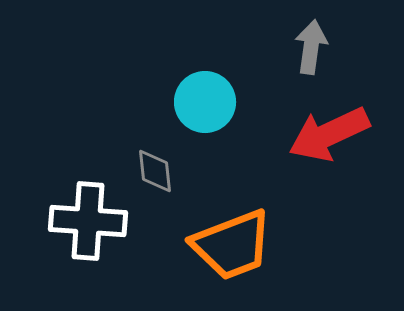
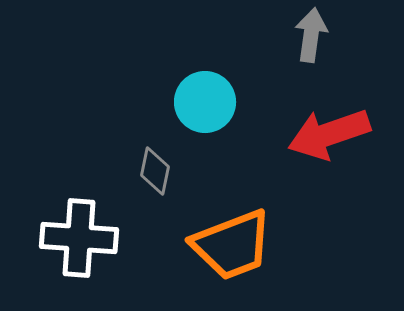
gray arrow: moved 12 px up
red arrow: rotated 6 degrees clockwise
gray diamond: rotated 18 degrees clockwise
white cross: moved 9 px left, 17 px down
